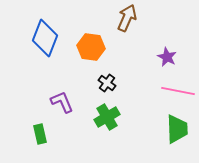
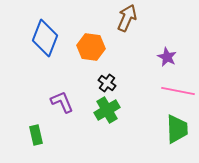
green cross: moved 7 px up
green rectangle: moved 4 px left, 1 px down
